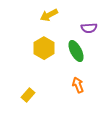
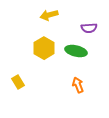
yellow arrow: rotated 12 degrees clockwise
green ellipse: rotated 50 degrees counterclockwise
yellow rectangle: moved 10 px left, 13 px up; rotated 72 degrees counterclockwise
